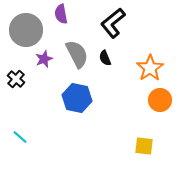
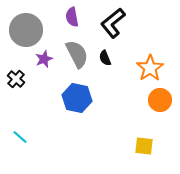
purple semicircle: moved 11 px right, 3 px down
